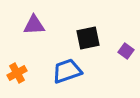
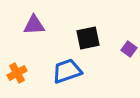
purple square: moved 3 px right, 2 px up
